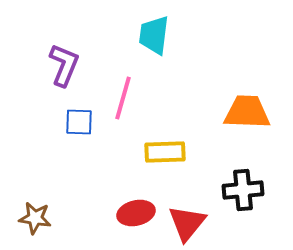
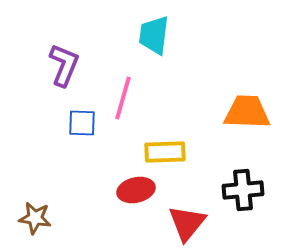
blue square: moved 3 px right, 1 px down
red ellipse: moved 23 px up
